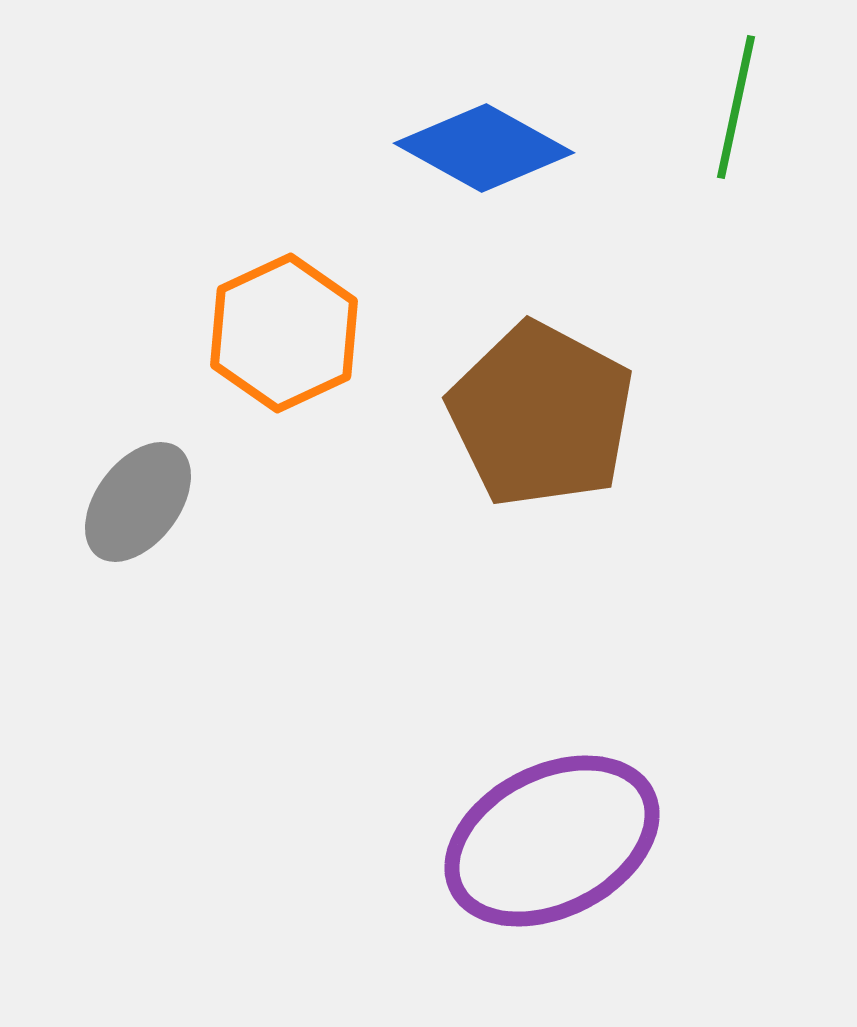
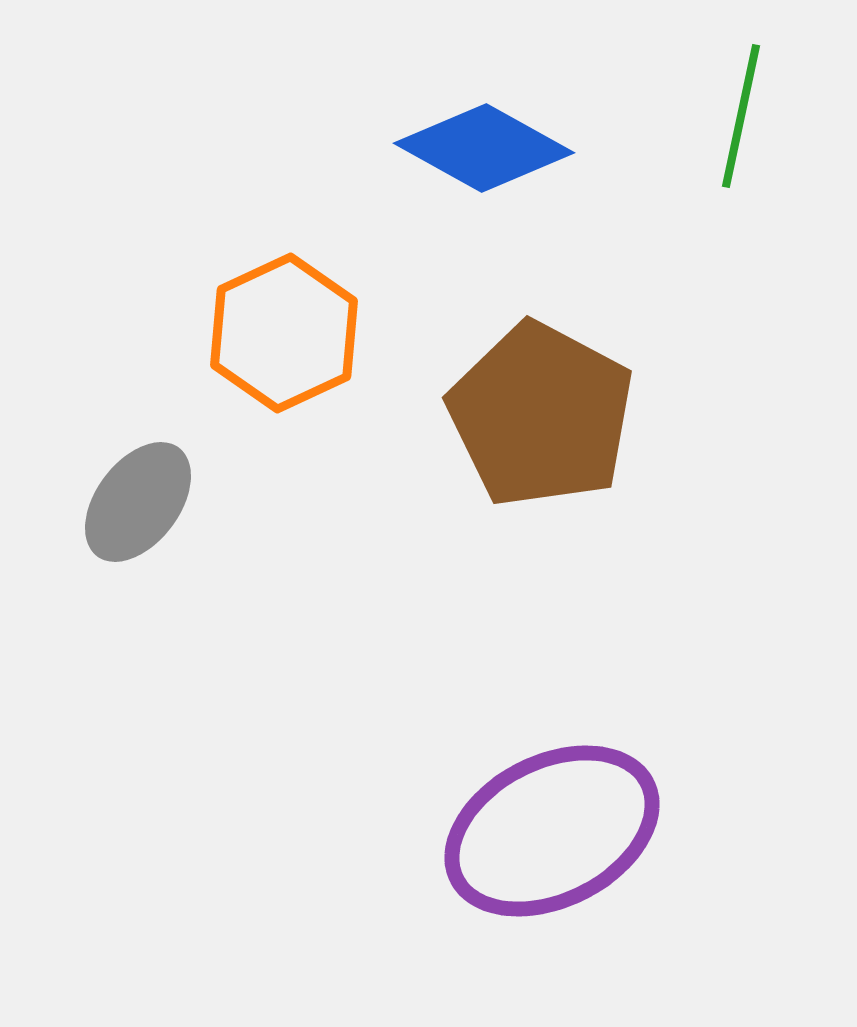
green line: moved 5 px right, 9 px down
purple ellipse: moved 10 px up
